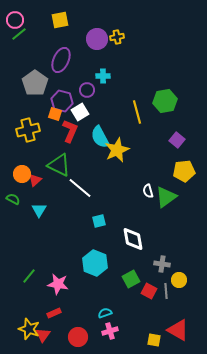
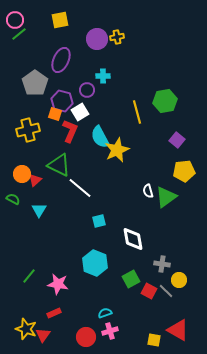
gray line at (166, 291): rotated 42 degrees counterclockwise
yellow star at (29, 329): moved 3 px left
red circle at (78, 337): moved 8 px right
